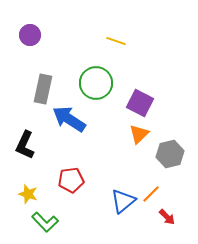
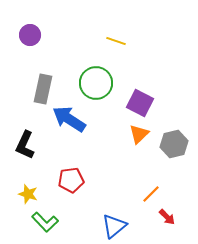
gray hexagon: moved 4 px right, 10 px up
blue triangle: moved 9 px left, 25 px down
